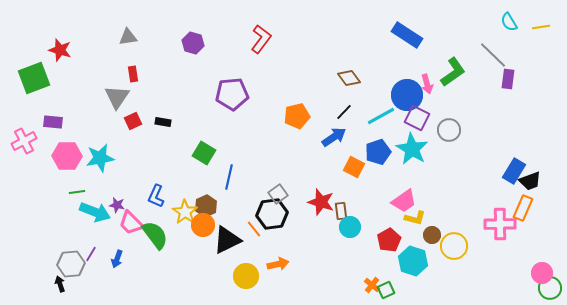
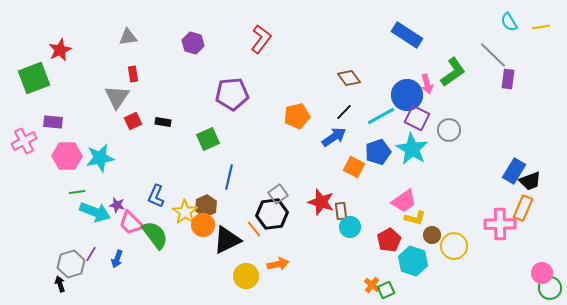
red star at (60, 50): rotated 30 degrees clockwise
green square at (204, 153): moved 4 px right, 14 px up; rotated 35 degrees clockwise
gray hexagon at (71, 264): rotated 12 degrees counterclockwise
